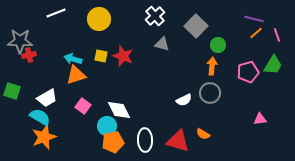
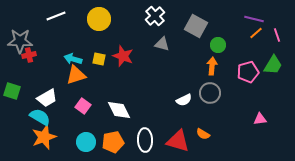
white line: moved 3 px down
gray square: rotated 15 degrees counterclockwise
yellow square: moved 2 px left, 3 px down
cyan circle: moved 21 px left, 16 px down
